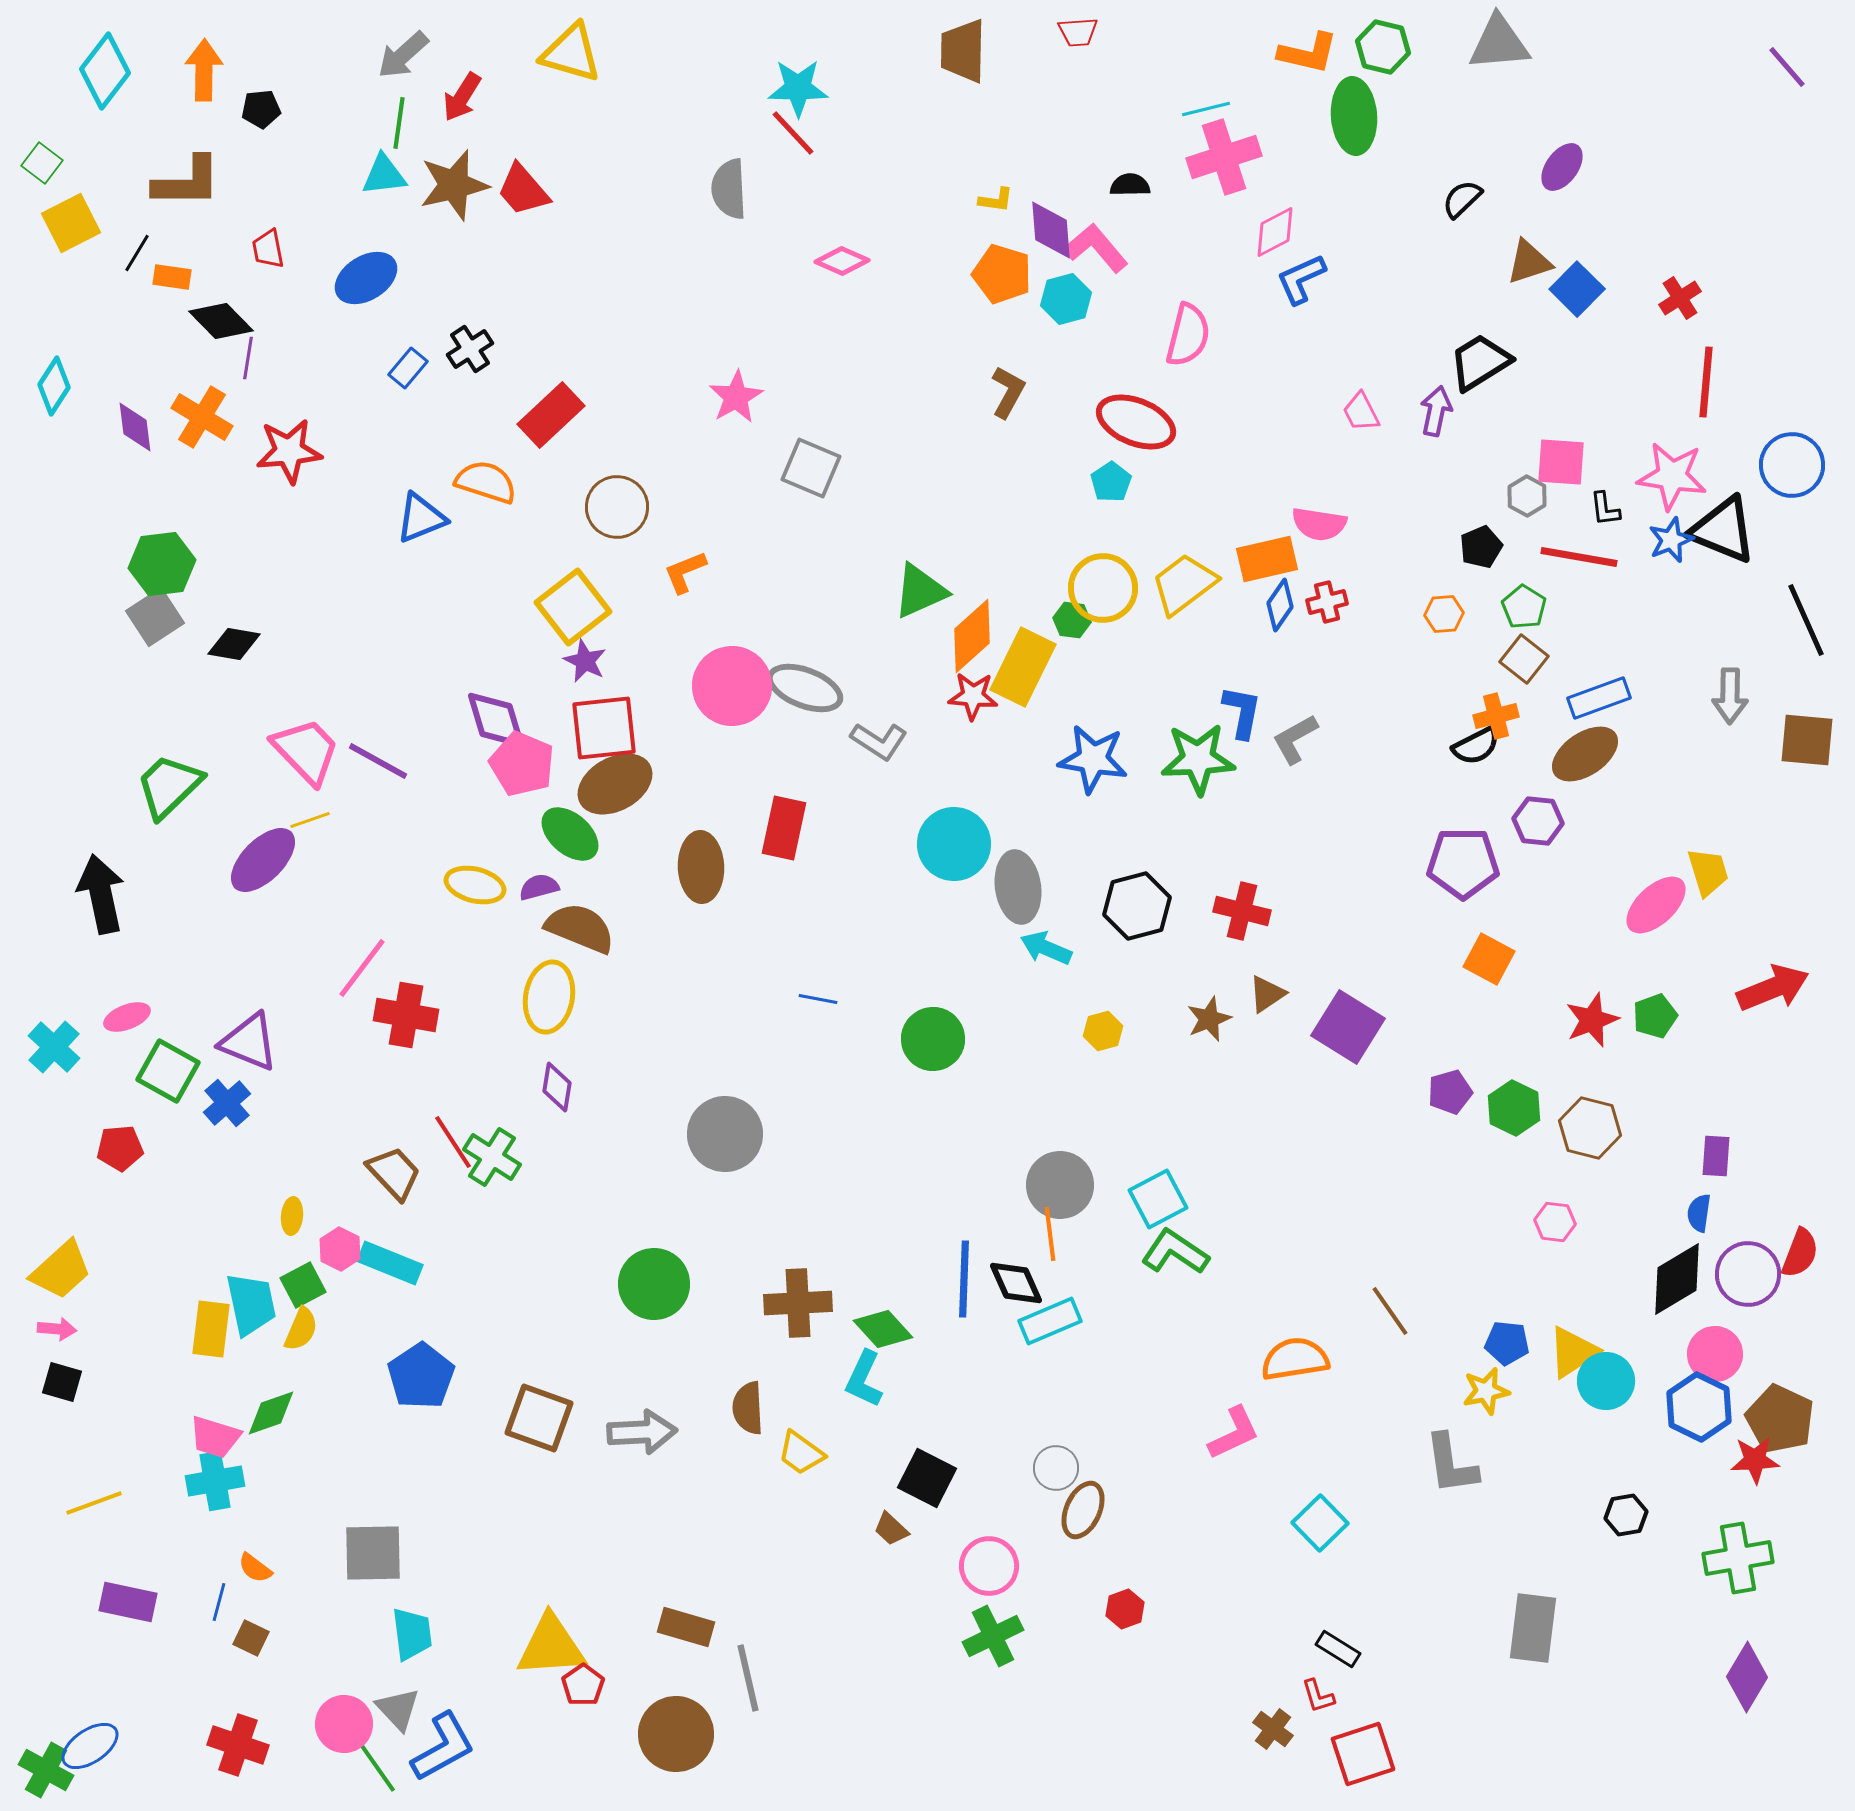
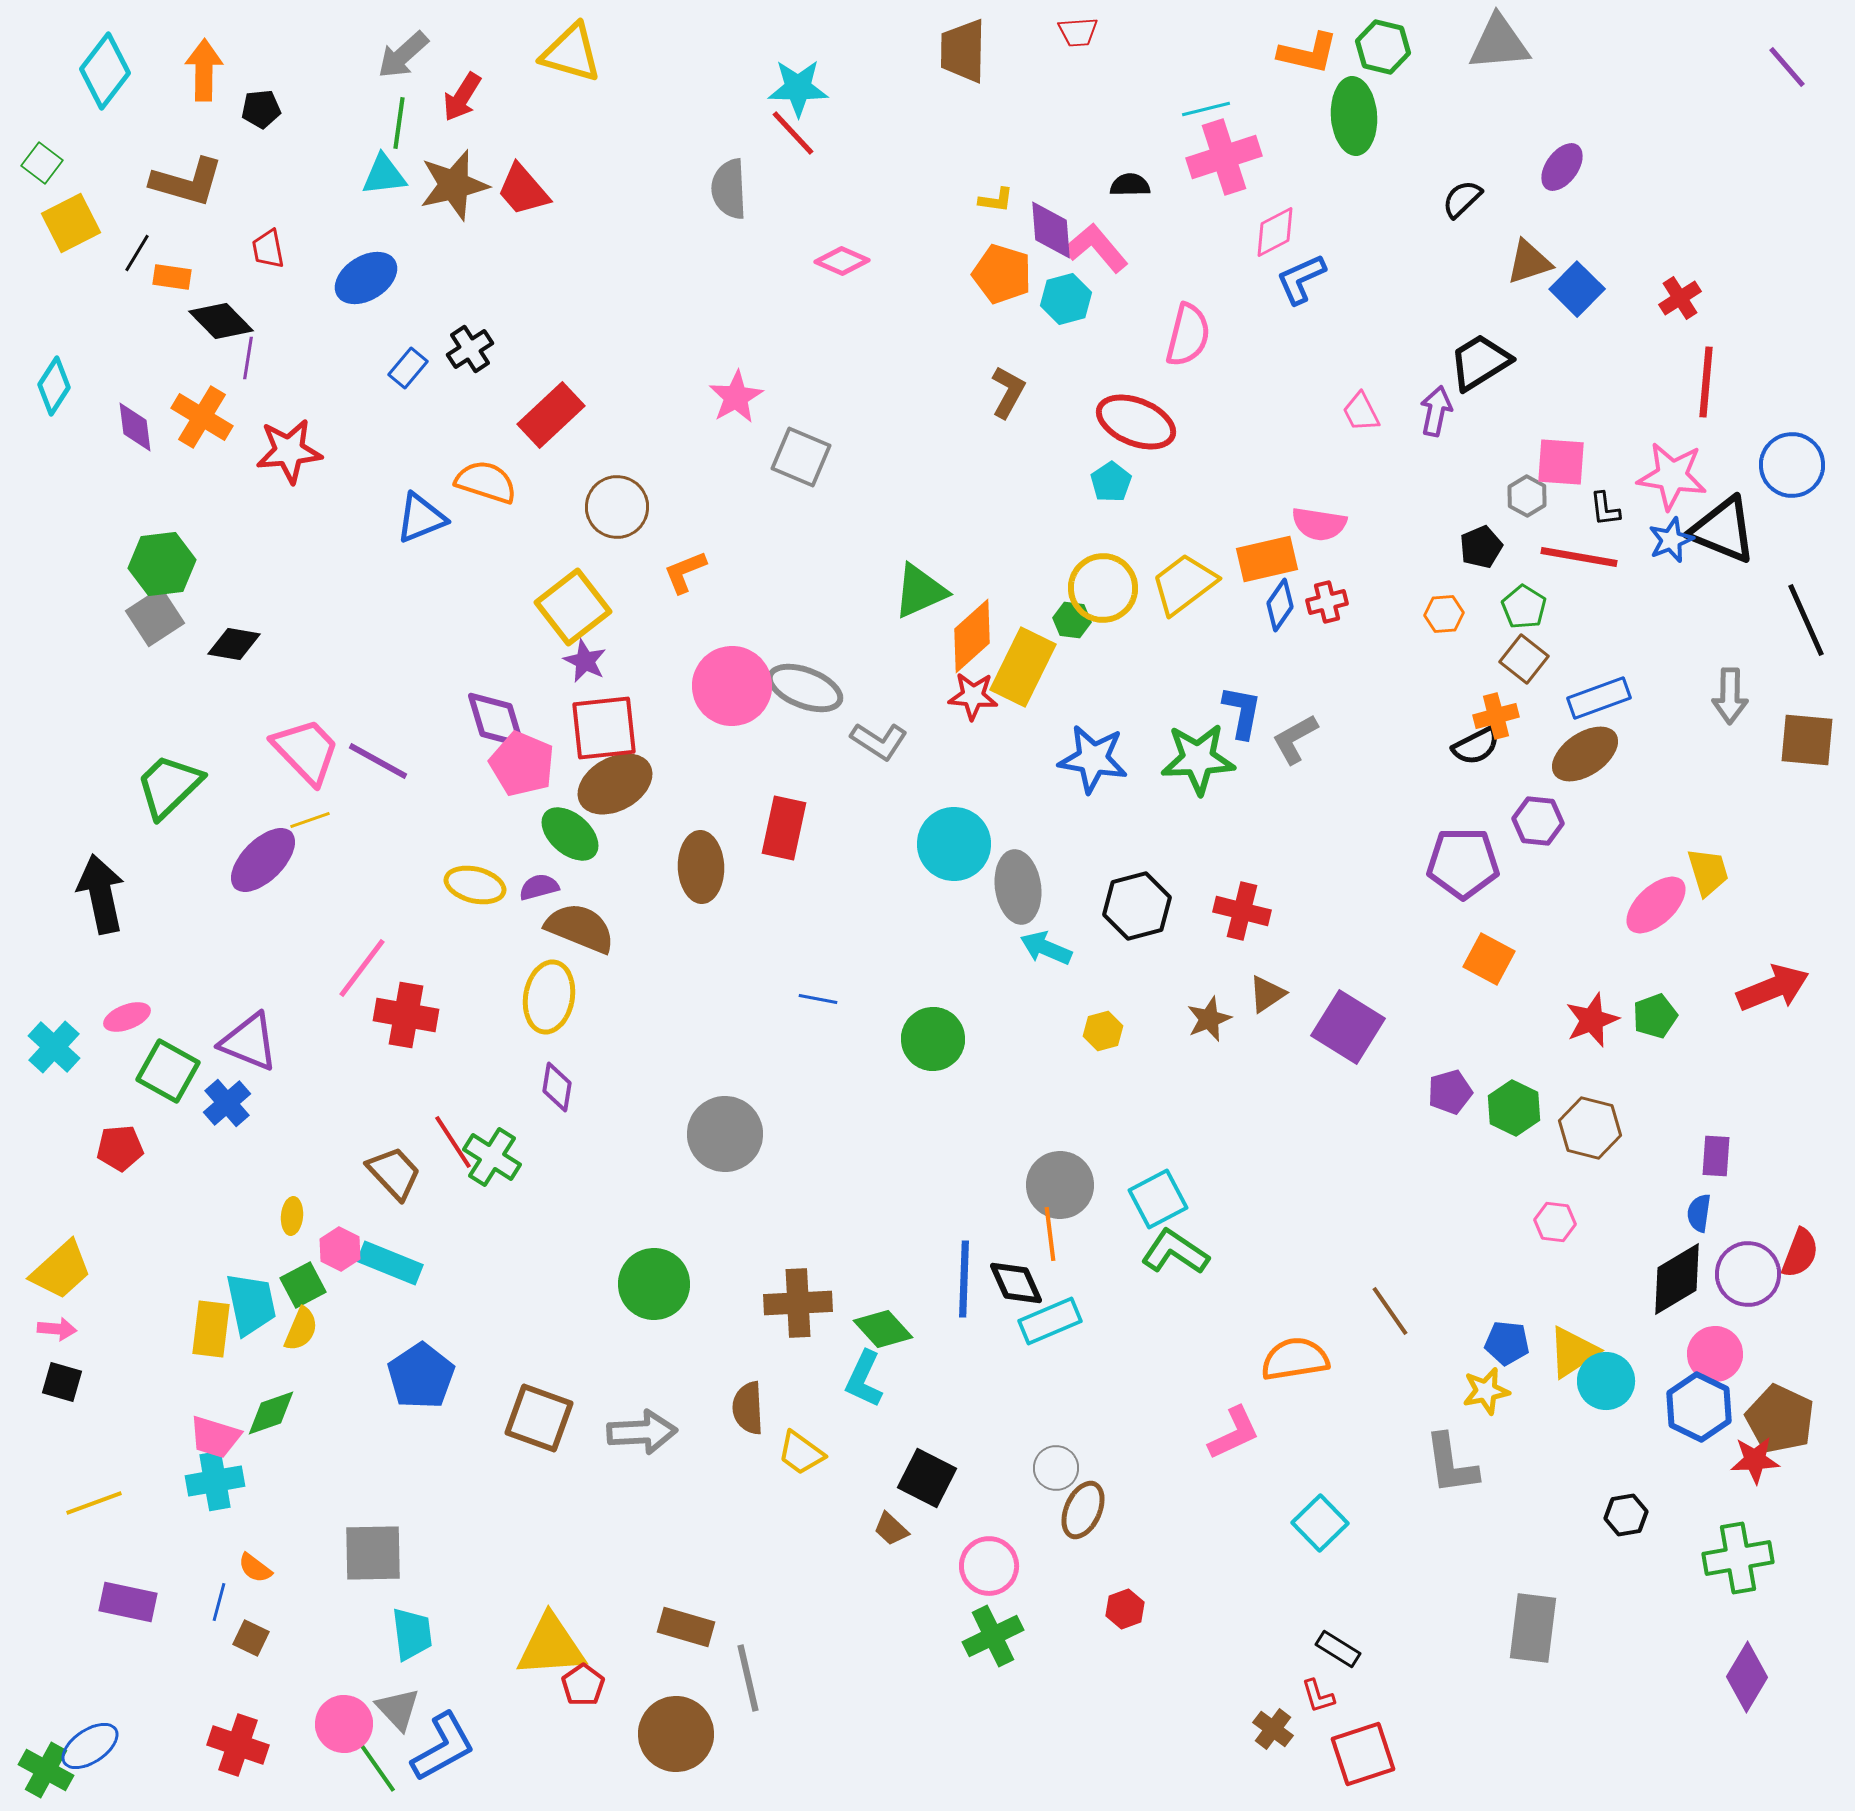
brown L-shape at (187, 182): rotated 16 degrees clockwise
gray square at (811, 468): moved 10 px left, 11 px up
